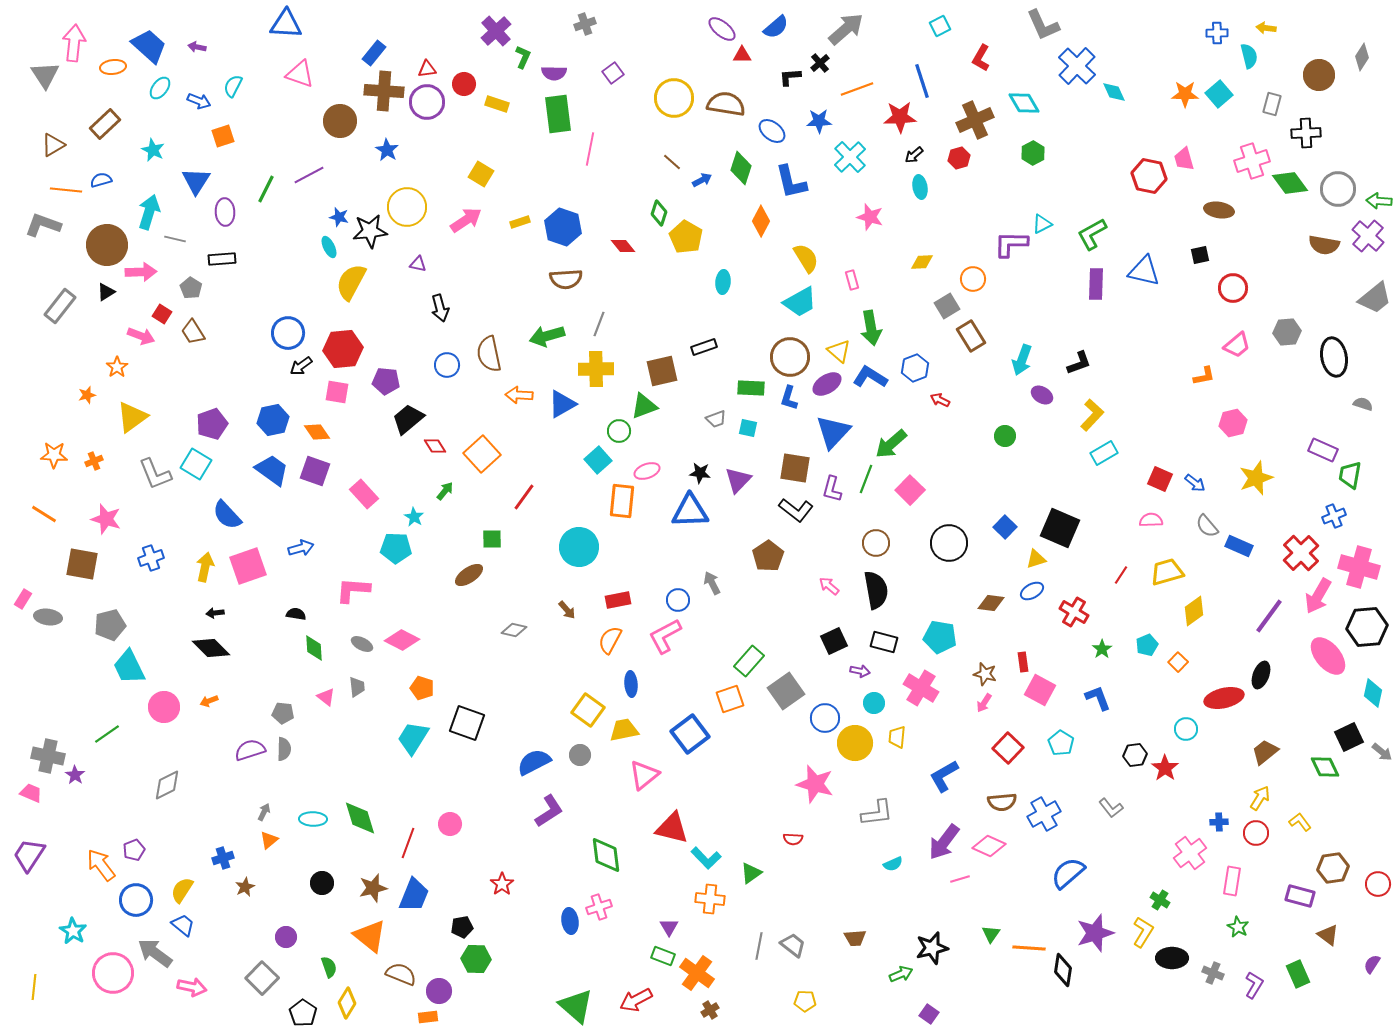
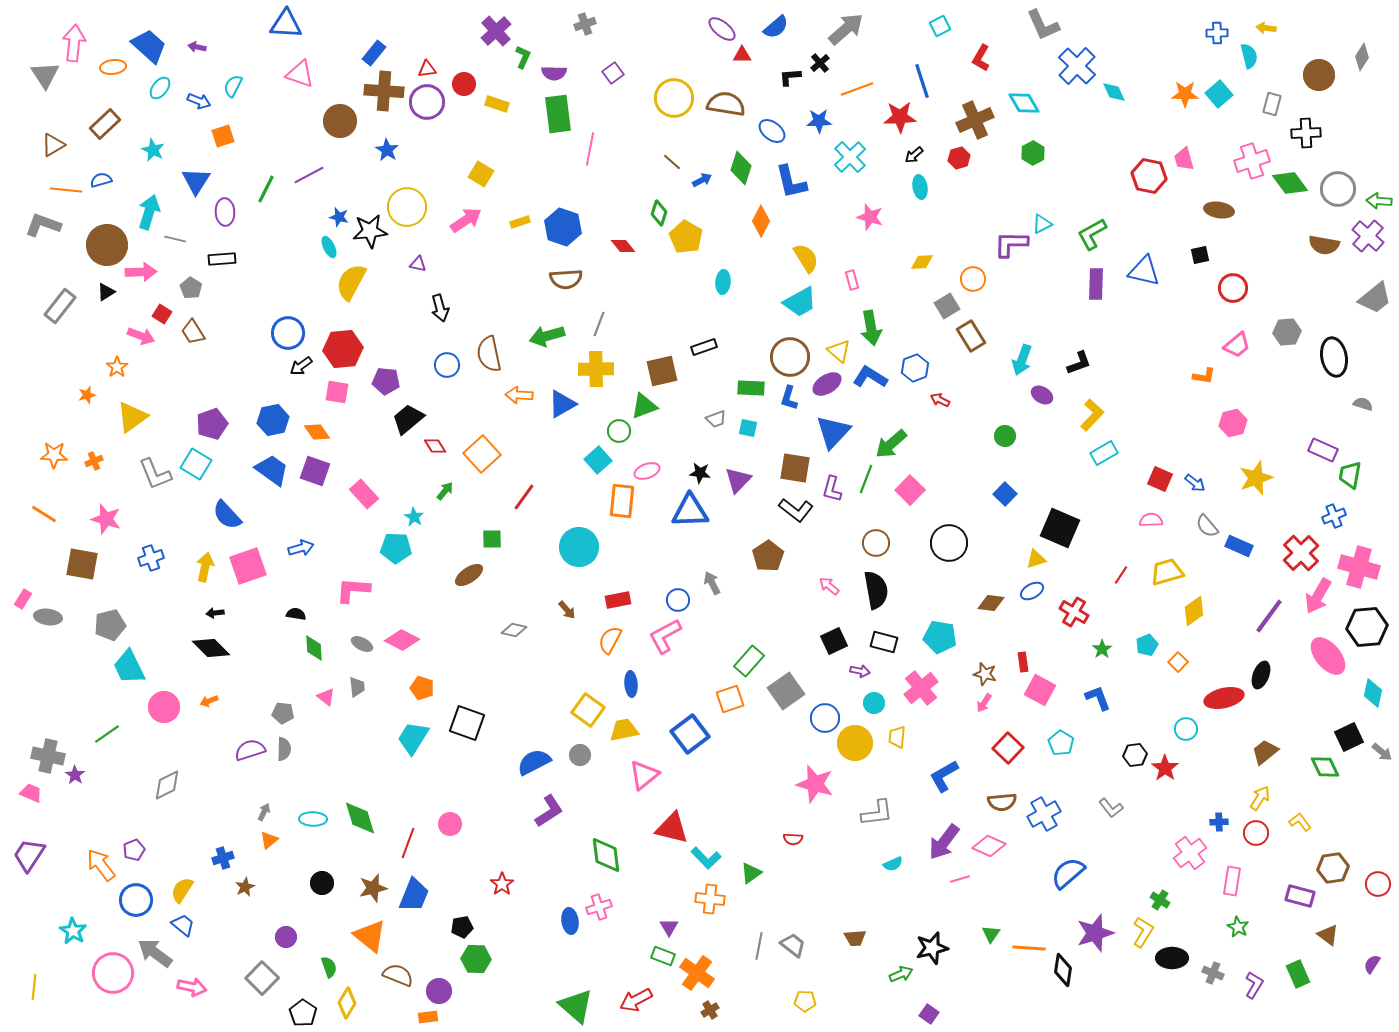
orange L-shape at (1204, 376): rotated 20 degrees clockwise
blue square at (1005, 527): moved 33 px up
pink cross at (921, 688): rotated 20 degrees clockwise
brown semicircle at (401, 974): moved 3 px left, 1 px down
